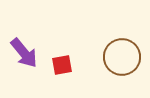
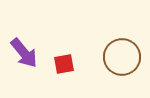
red square: moved 2 px right, 1 px up
